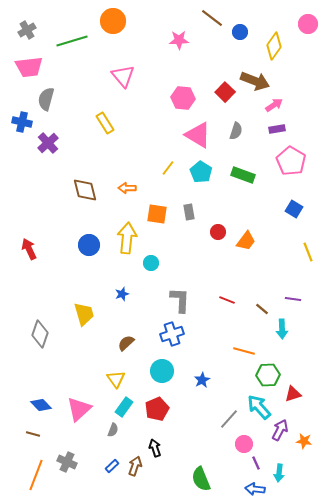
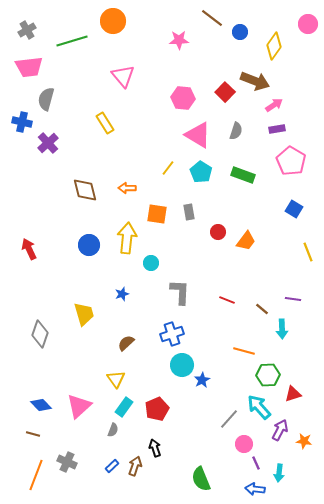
gray L-shape at (180, 300): moved 8 px up
cyan circle at (162, 371): moved 20 px right, 6 px up
pink triangle at (79, 409): moved 3 px up
